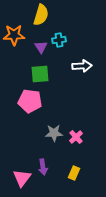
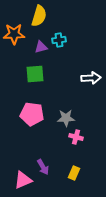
yellow semicircle: moved 2 px left, 1 px down
orange star: moved 1 px up
purple triangle: rotated 48 degrees clockwise
white arrow: moved 9 px right, 12 px down
green square: moved 5 px left
pink pentagon: moved 2 px right, 13 px down
gray star: moved 12 px right, 15 px up
pink cross: rotated 32 degrees counterclockwise
purple arrow: rotated 21 degrees counterclockwise
pink triangle: moved 1 px right, 2 px down; rotated 30 degrees clockwise
